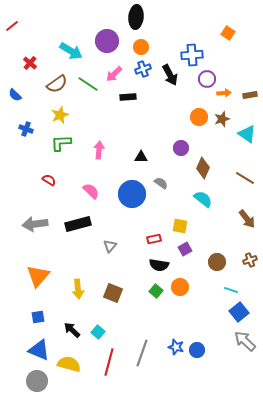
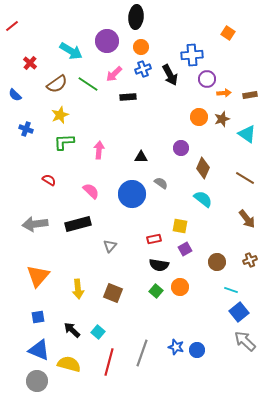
green L-shape at (61, 143): moved 3 px right, 1 px up
